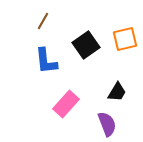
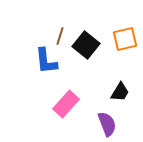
brown line: moved 17 px right, 15 px down; rotated 12 degrees counterclockwise
black square: rotated 16 degrees counterclockwise
black trapezoid: moved 3 px right
